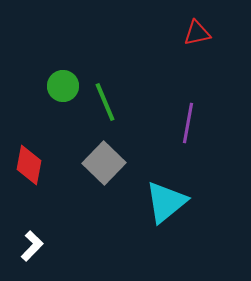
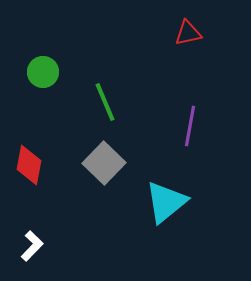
red triangle: moved 9 px left
green circle: moved 20 px left, 14 px up
purple line: moved 2 px right, 3 px down
